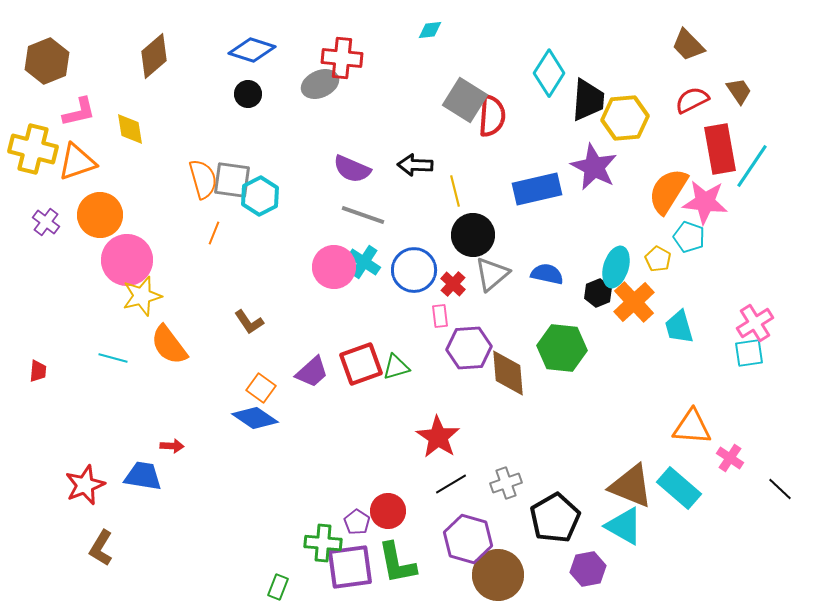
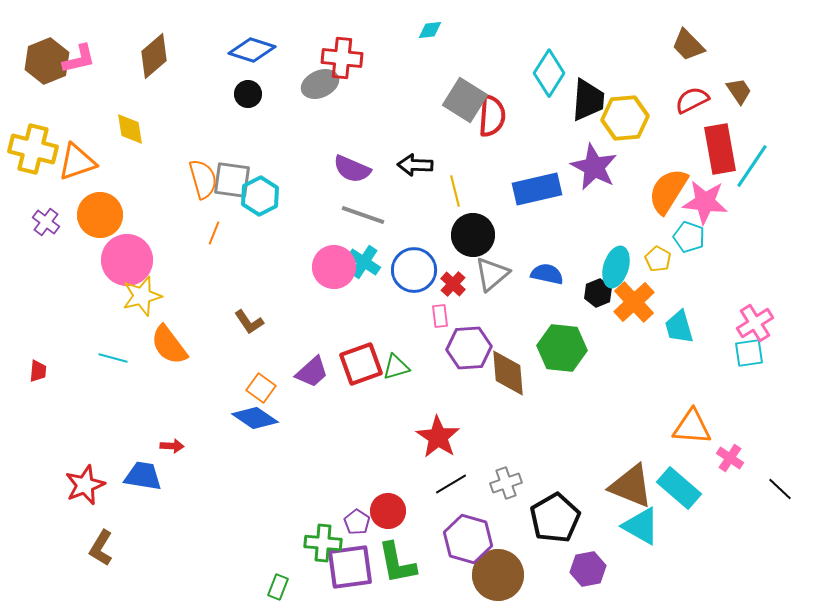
pink L-shape at (79, 112): moved 53 px up
cyan triangle at (624, 526): moved 17 px right
